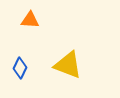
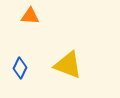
orange triangle: moved 4 px up
